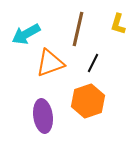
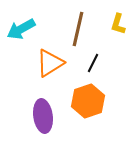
cyan arrow: moved 5 px left, 5 px up
orange triangle: rotated 12 degrees counterclockwise
